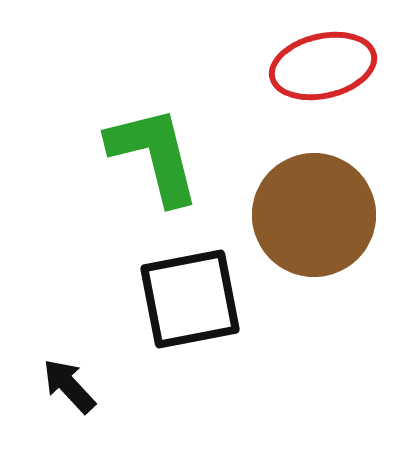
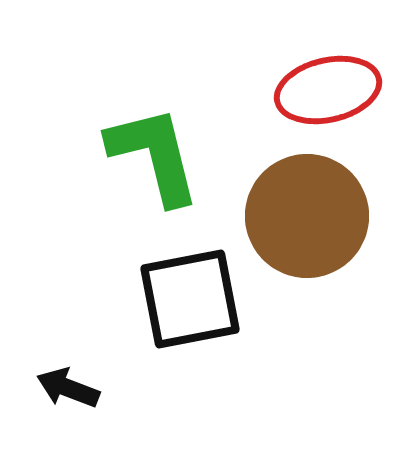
red ellipse: moved 5 px right, 24 px down
brown circle: moved 7 px left, 1 px down
black arrow: moved 1 px left, 2 px down; rotated 26 degrees counterclockwise
